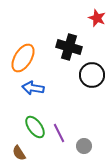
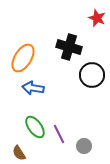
purple line: moved 1 px down
